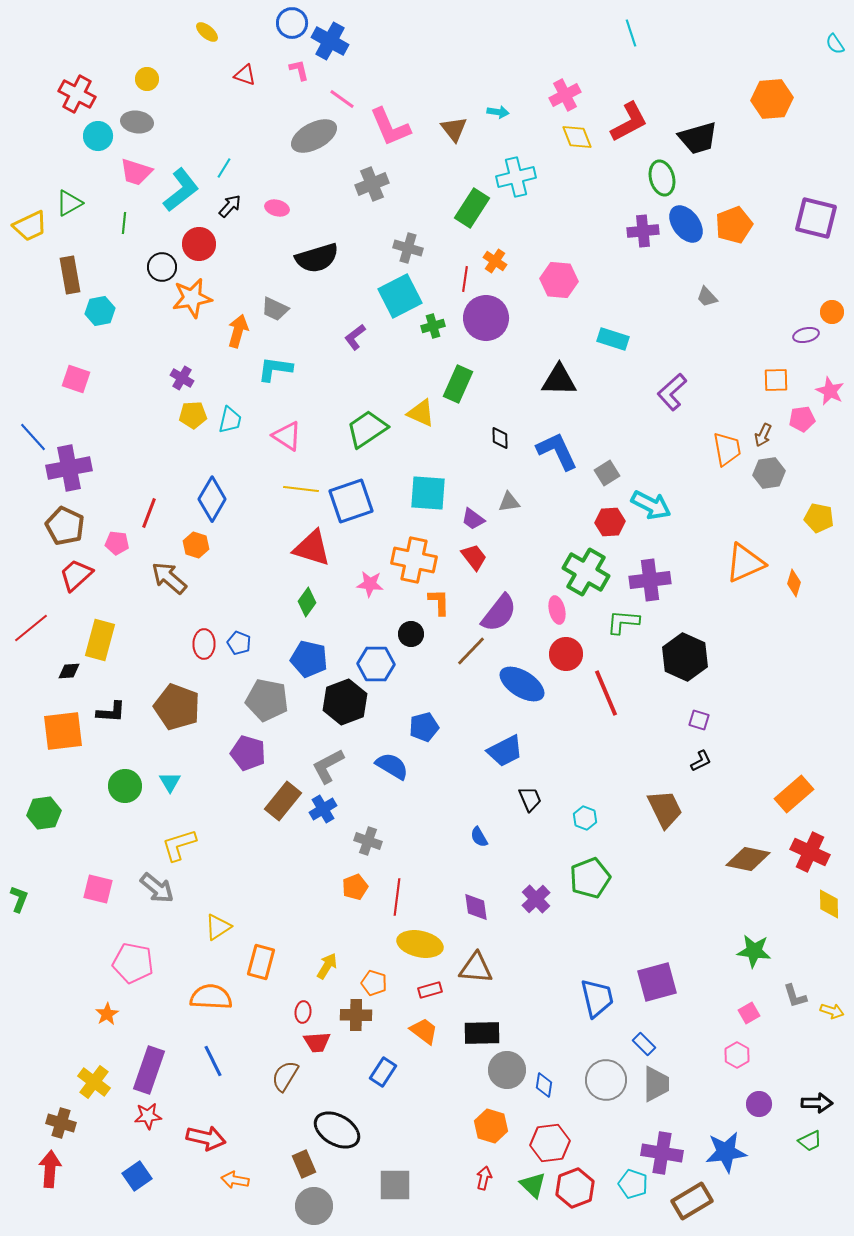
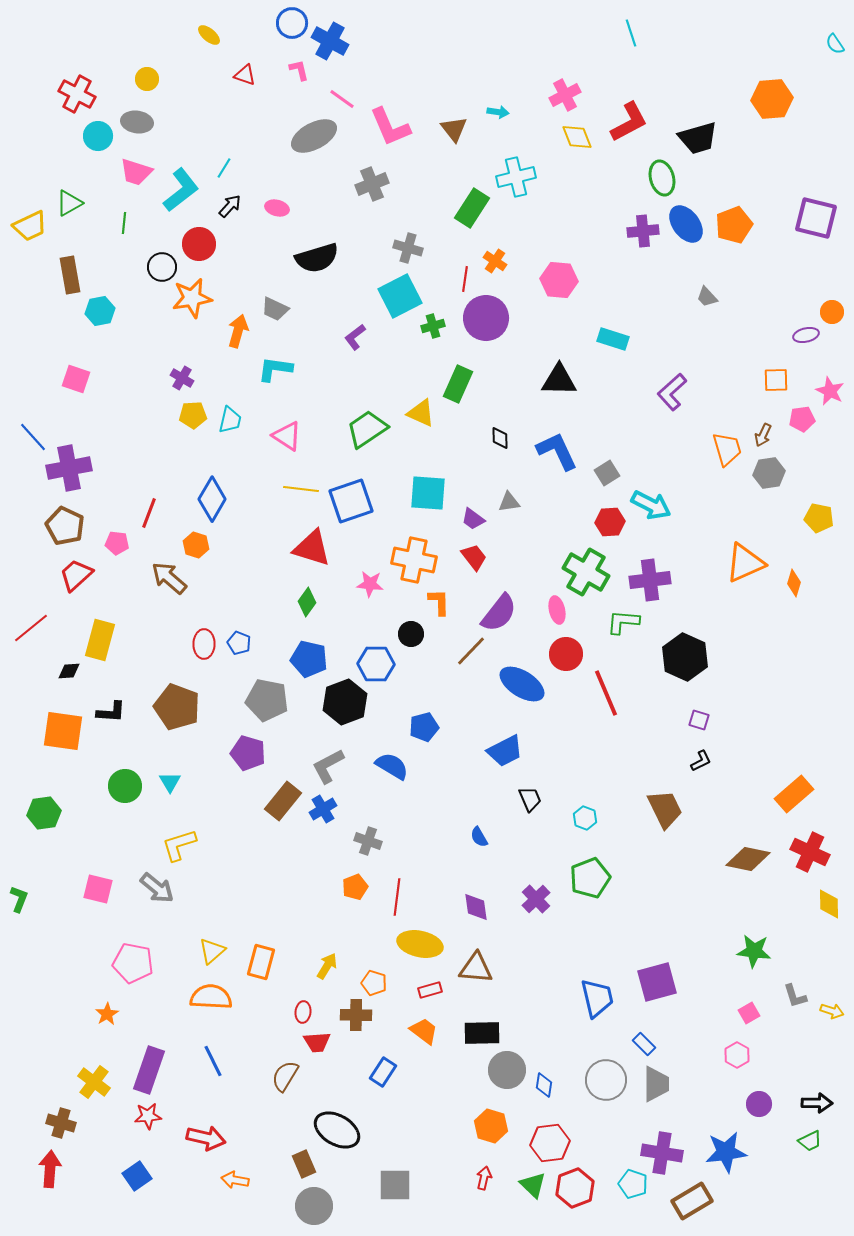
yellow ellipse at (207, 32): moved 2 px right, 3 px down
orange trapezoid at (727, 449): rotated 6 degrees counterclockwise
orange square at (63, 731): rotated 15 degrees clockwise
yellow triangle at (218, 927): moved 6 px left, 24 px down; rotated 8 degrees counterclockwise
